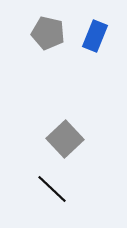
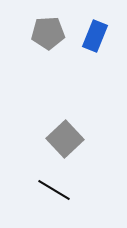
gray pentagon: rotated 16 degrees counterclockwise
black line: moved 2 px right, 1 px down; rotated 12 degrees counterclockwise
